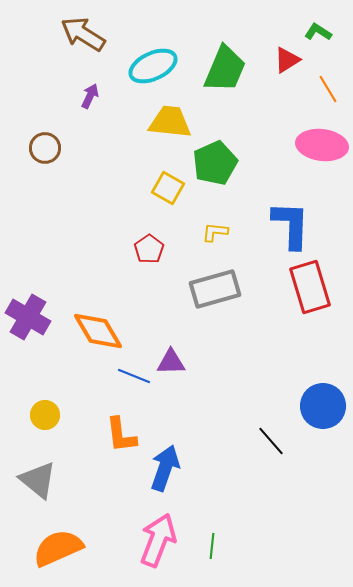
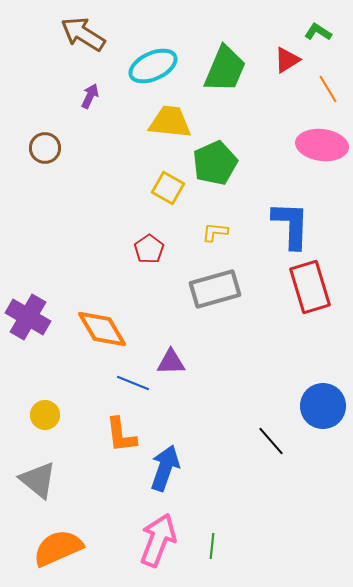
orange diamond: moved 4 px right, 2 px up
blue line: moved 1 px left, 7 px down
